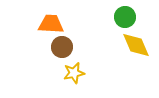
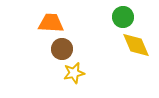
green circle: moved 2 px left
orange trapezoid: moved 1 px up
brown circle: moved 2 px down
